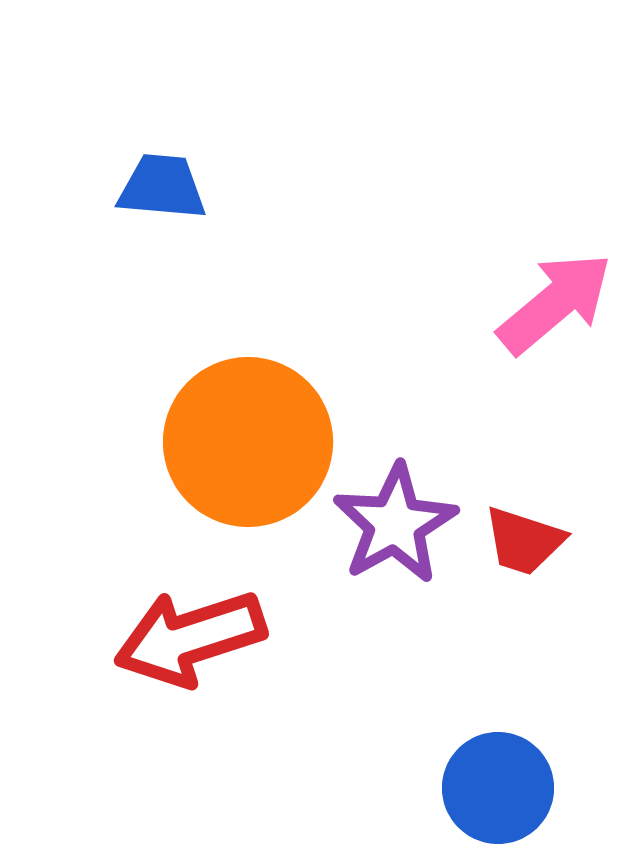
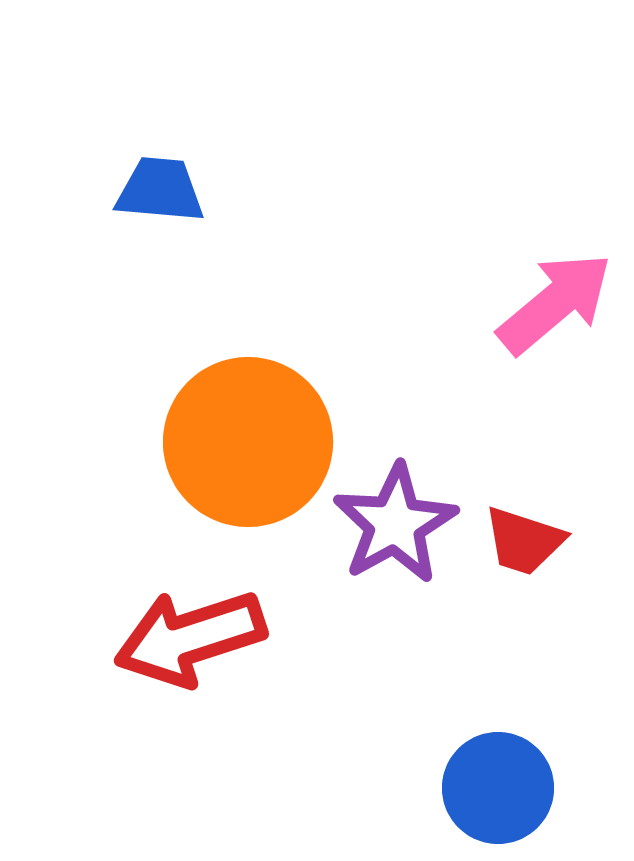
blue trapezoid: moved 2 px left, 3 px down
